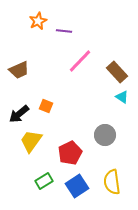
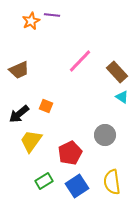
orange star: moved 7 px left
purple line: moved 12 px left, 16 px up
